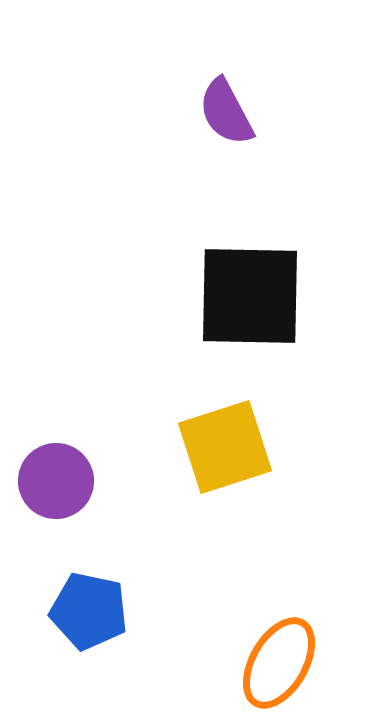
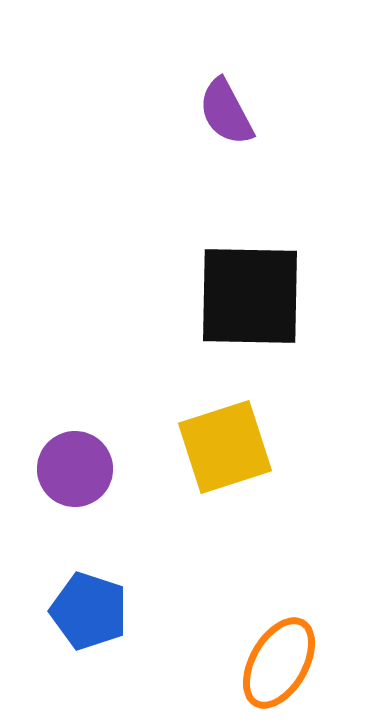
purple circle: moved 19 px right, 12 px up
blue pentagon: rotated 6 degrees clockwise
